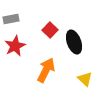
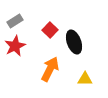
gray rectangle: moved 4 px right, 2 px down; rotated 21 degrees counterclockwise
orange arrow: moved 4 px right, 1 px up
yellow triangle: rotated 42 degrees counterclockwise
